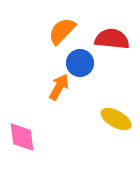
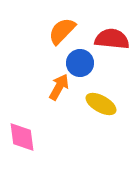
yellow ellipse: moved 15 px left, 15 px up
